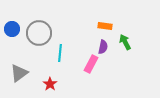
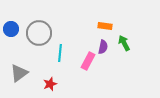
blue circle: moved 1 px left
green arrow: moved 1 px left, 1 px down
pink rectangle: moved 3 px left, 3 px up
red star: rotated 16 degrees clockwise
